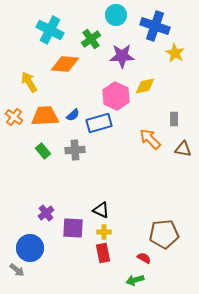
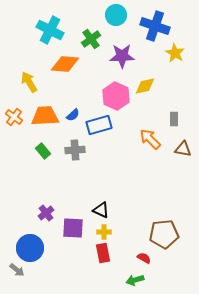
blue rectangle: moved 2 px down
